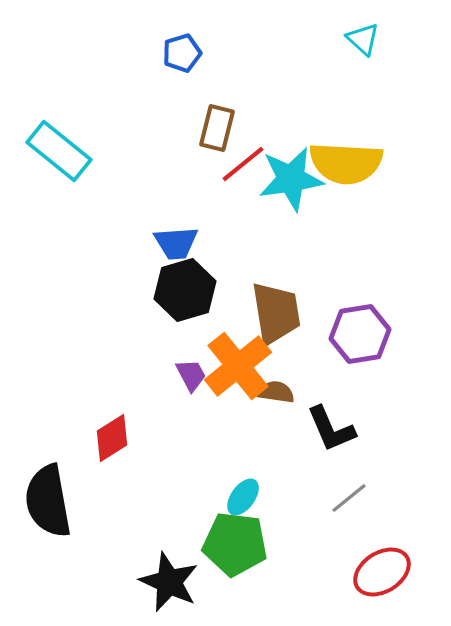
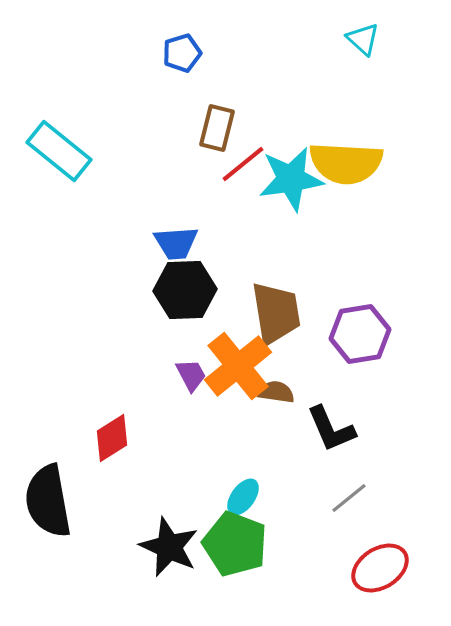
black hexagon: rotated 14 degrees clockwise
green pentagon: rotated 14 degrees clockwise
red ellipse: moved 2 px left, 4 px up
black star: moved 35 px up
